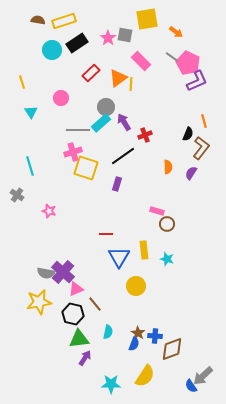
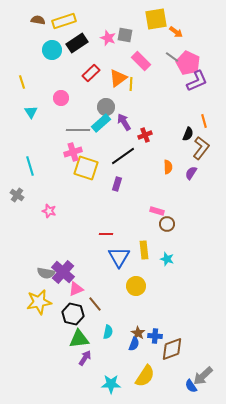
yellow square at (147, 19): moved 9 px right
pink star at (108, 38): rotated 14 degrees counterclockwise
